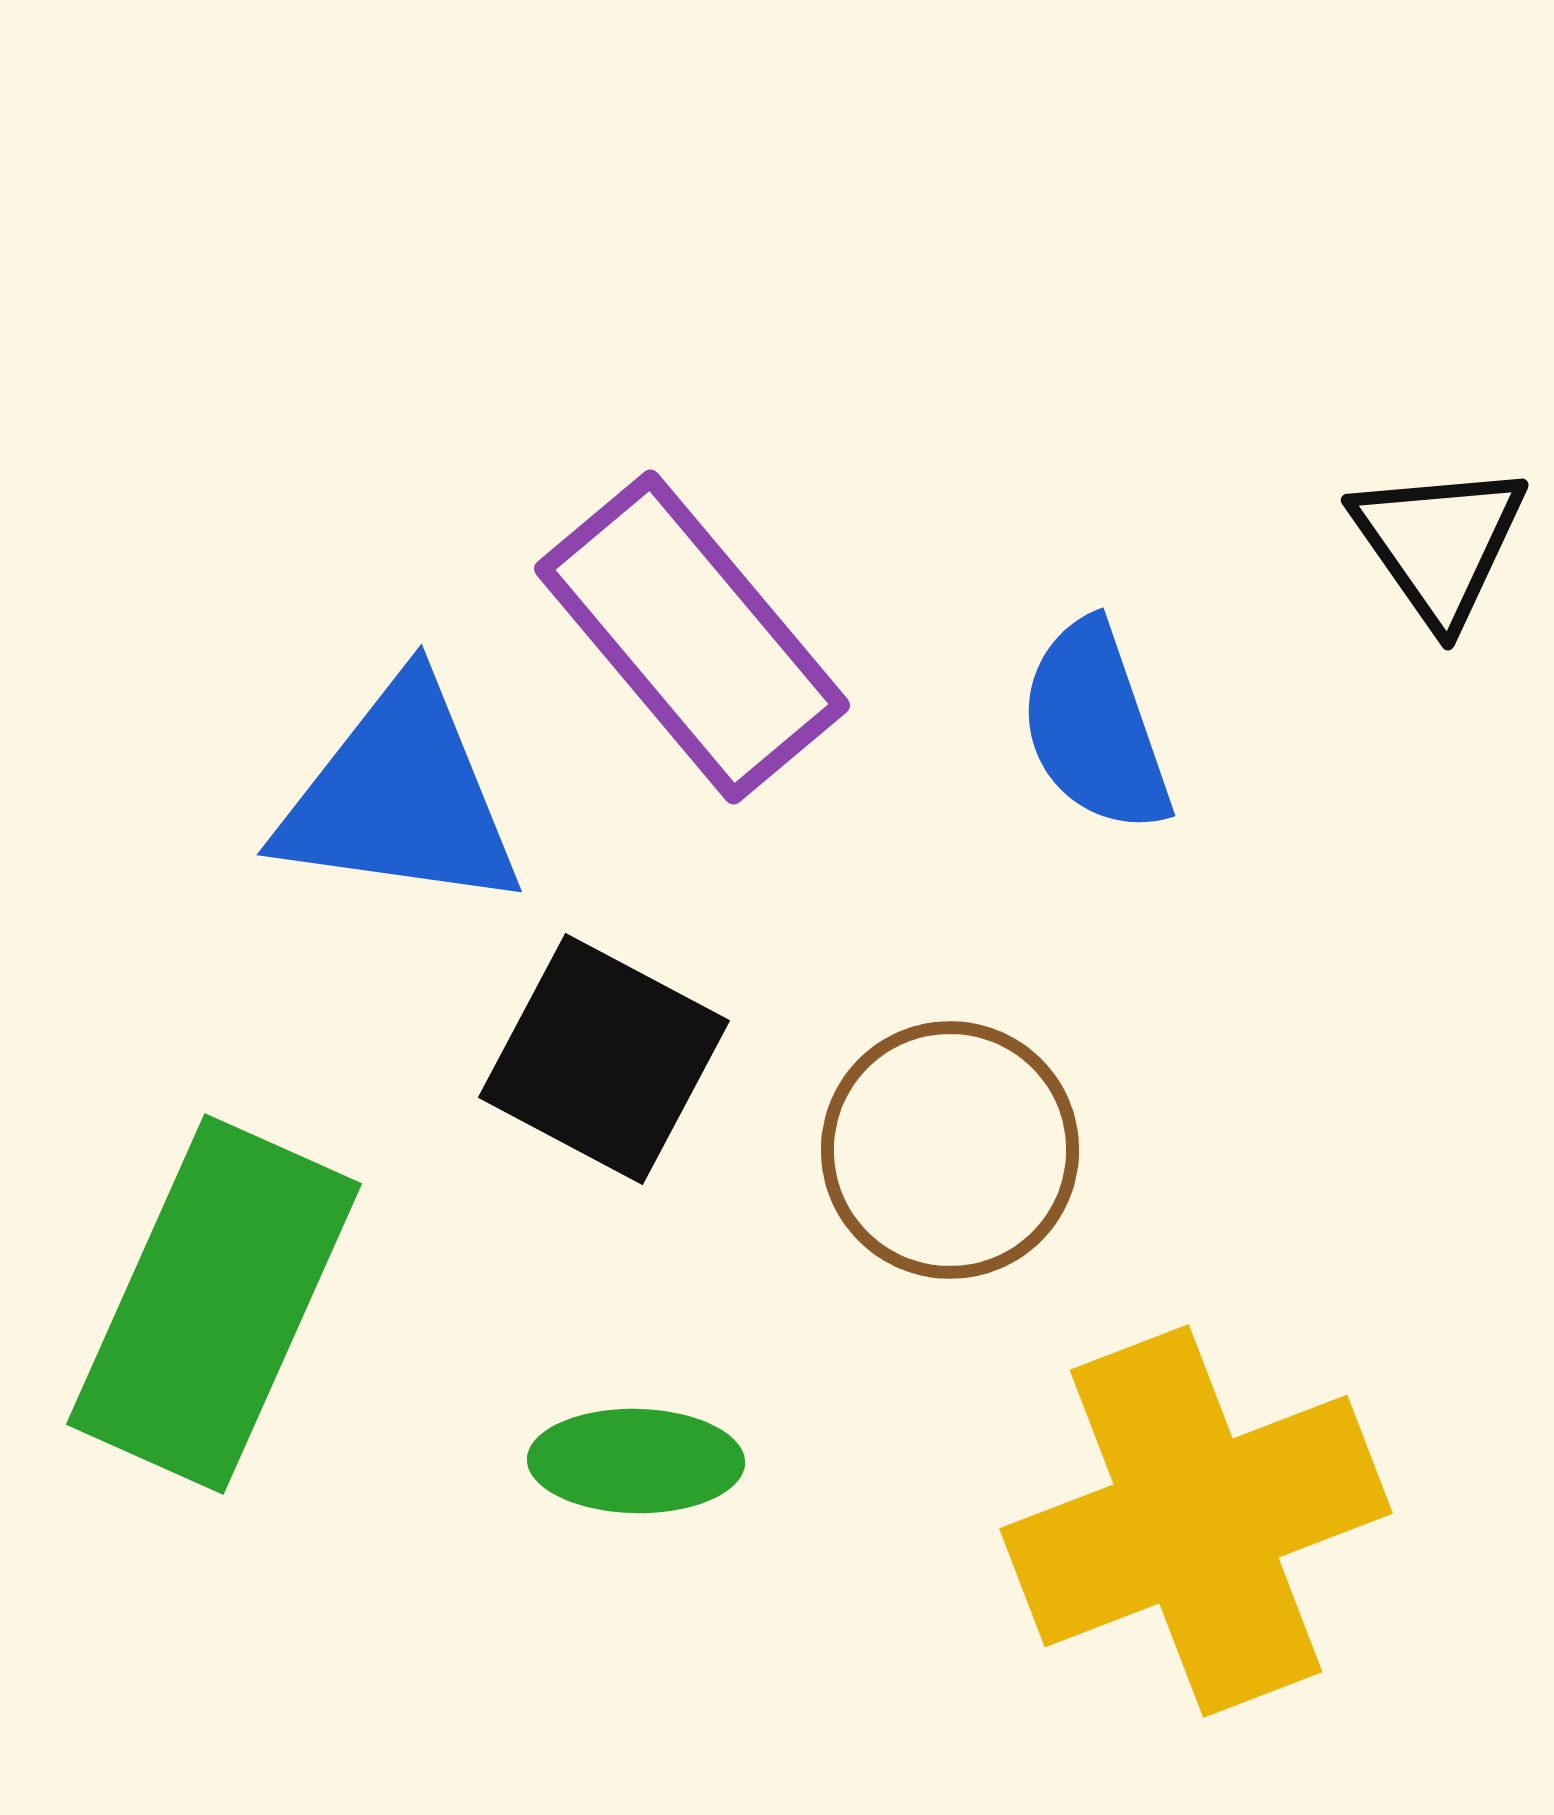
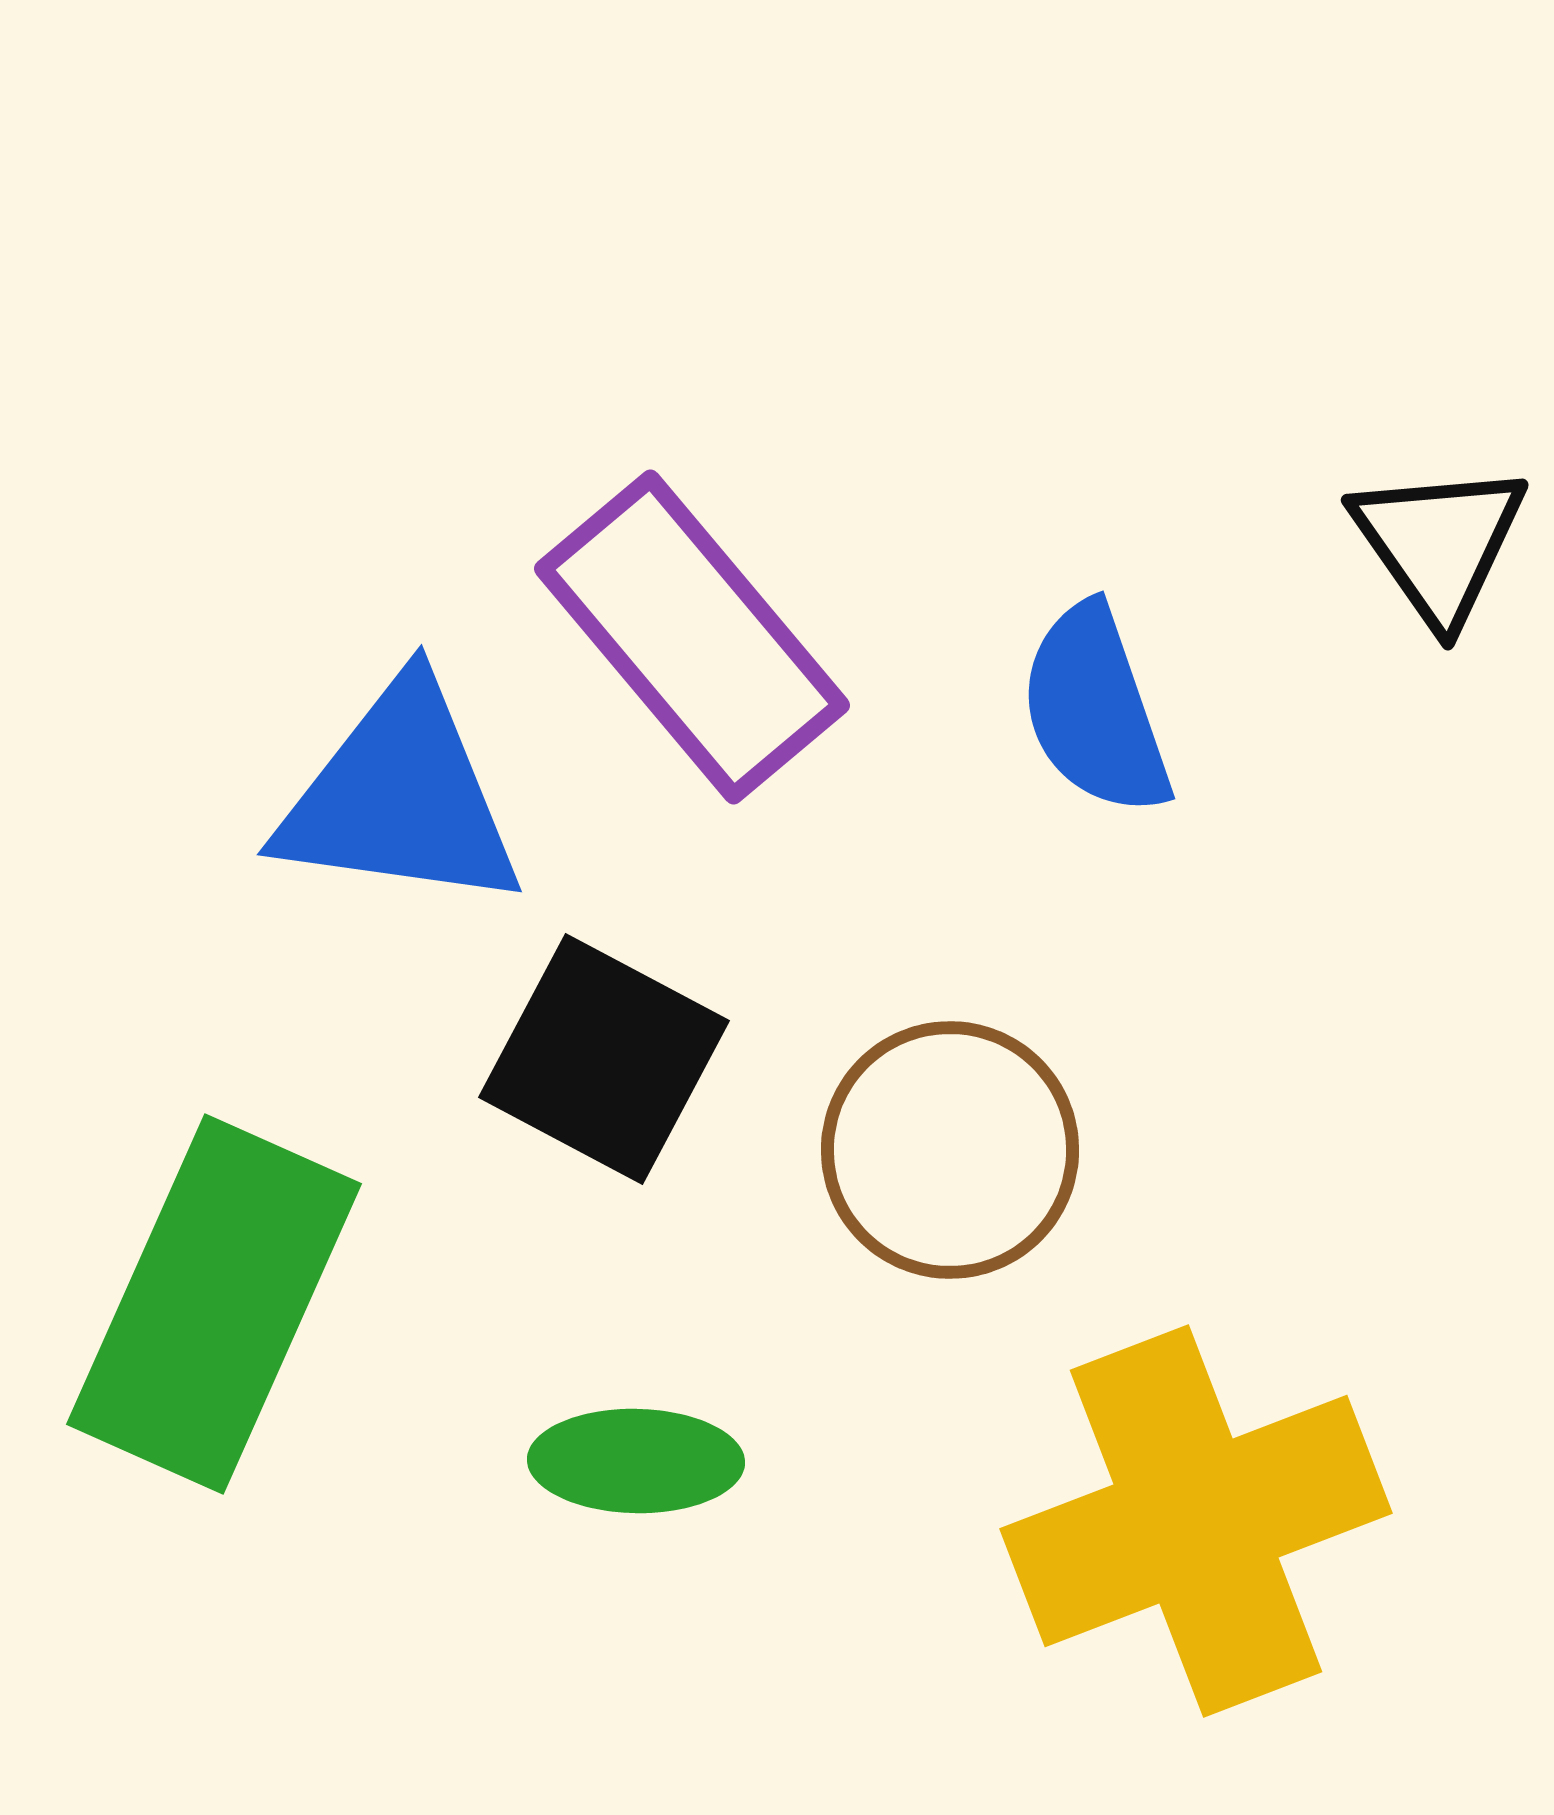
blue semicircle: moved 17 px up
